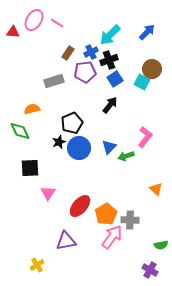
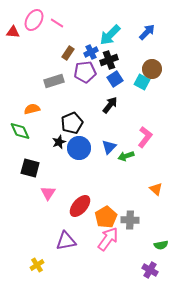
black square: rotated 18 degrees clockwise
orange pentagon: moved 3 px down
pink arrow: moved 4 px left, 2 px down
